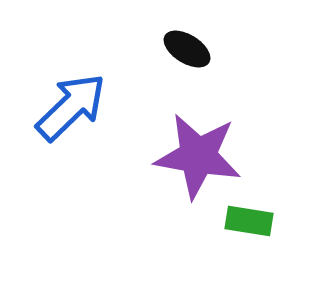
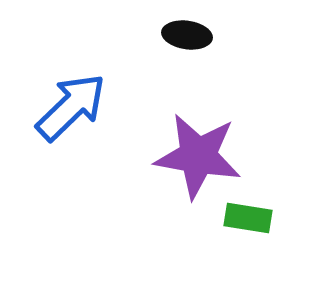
black ellipse: moved 14 px up; rotated 24 degrees counterclockwise
green rectangle: moved 1 px left, 3 px up
